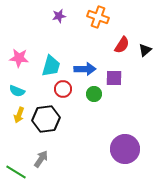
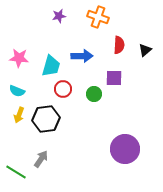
red semicircle: moved 3 px left; rotated 30 degrees counterclockwise
blue arrow: moved 3 px left, 13 px up
